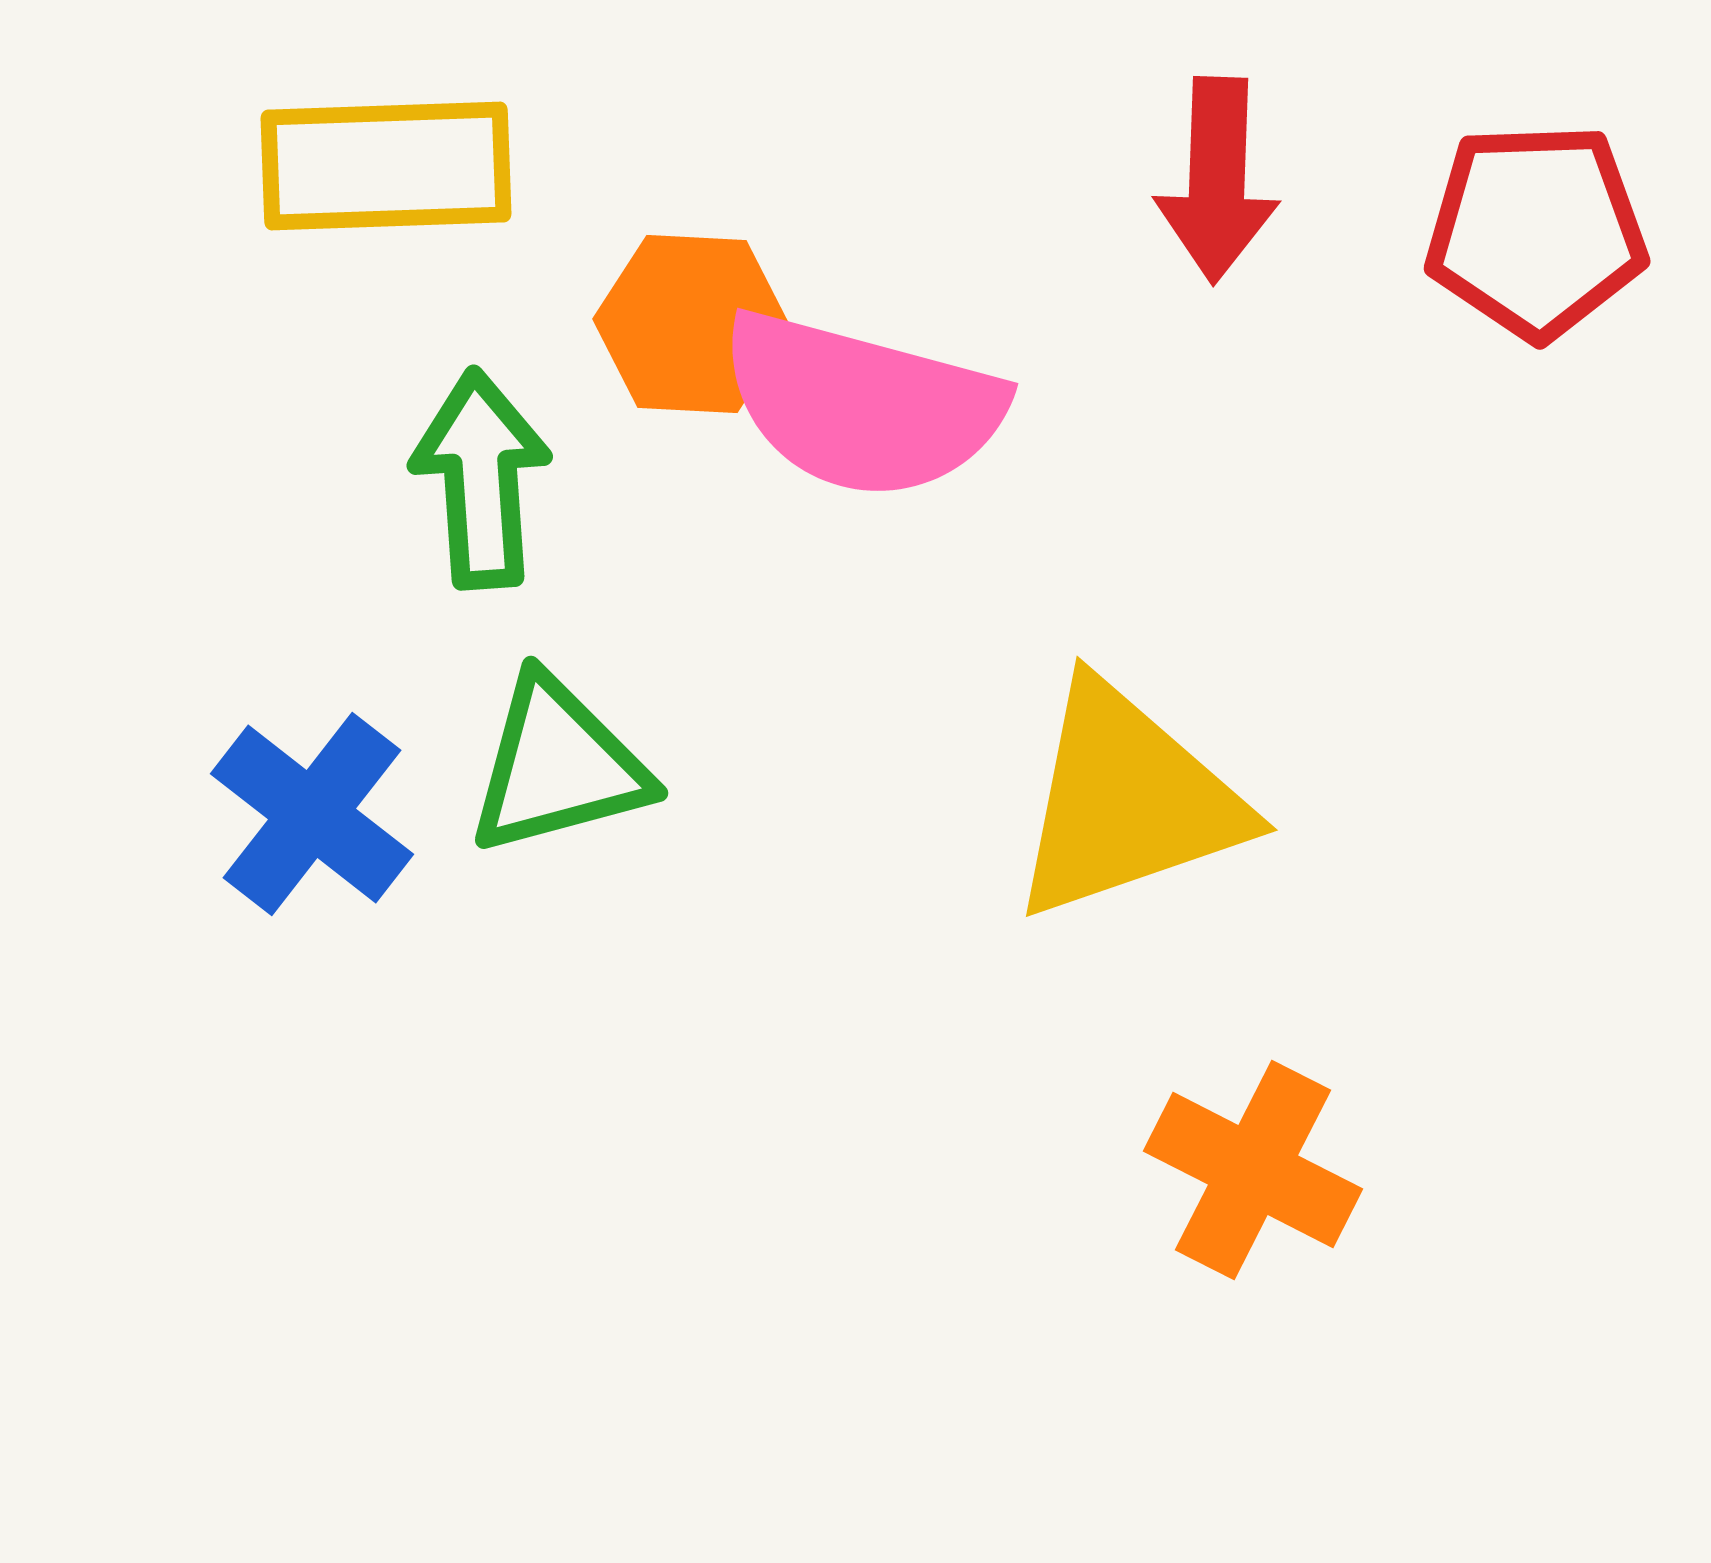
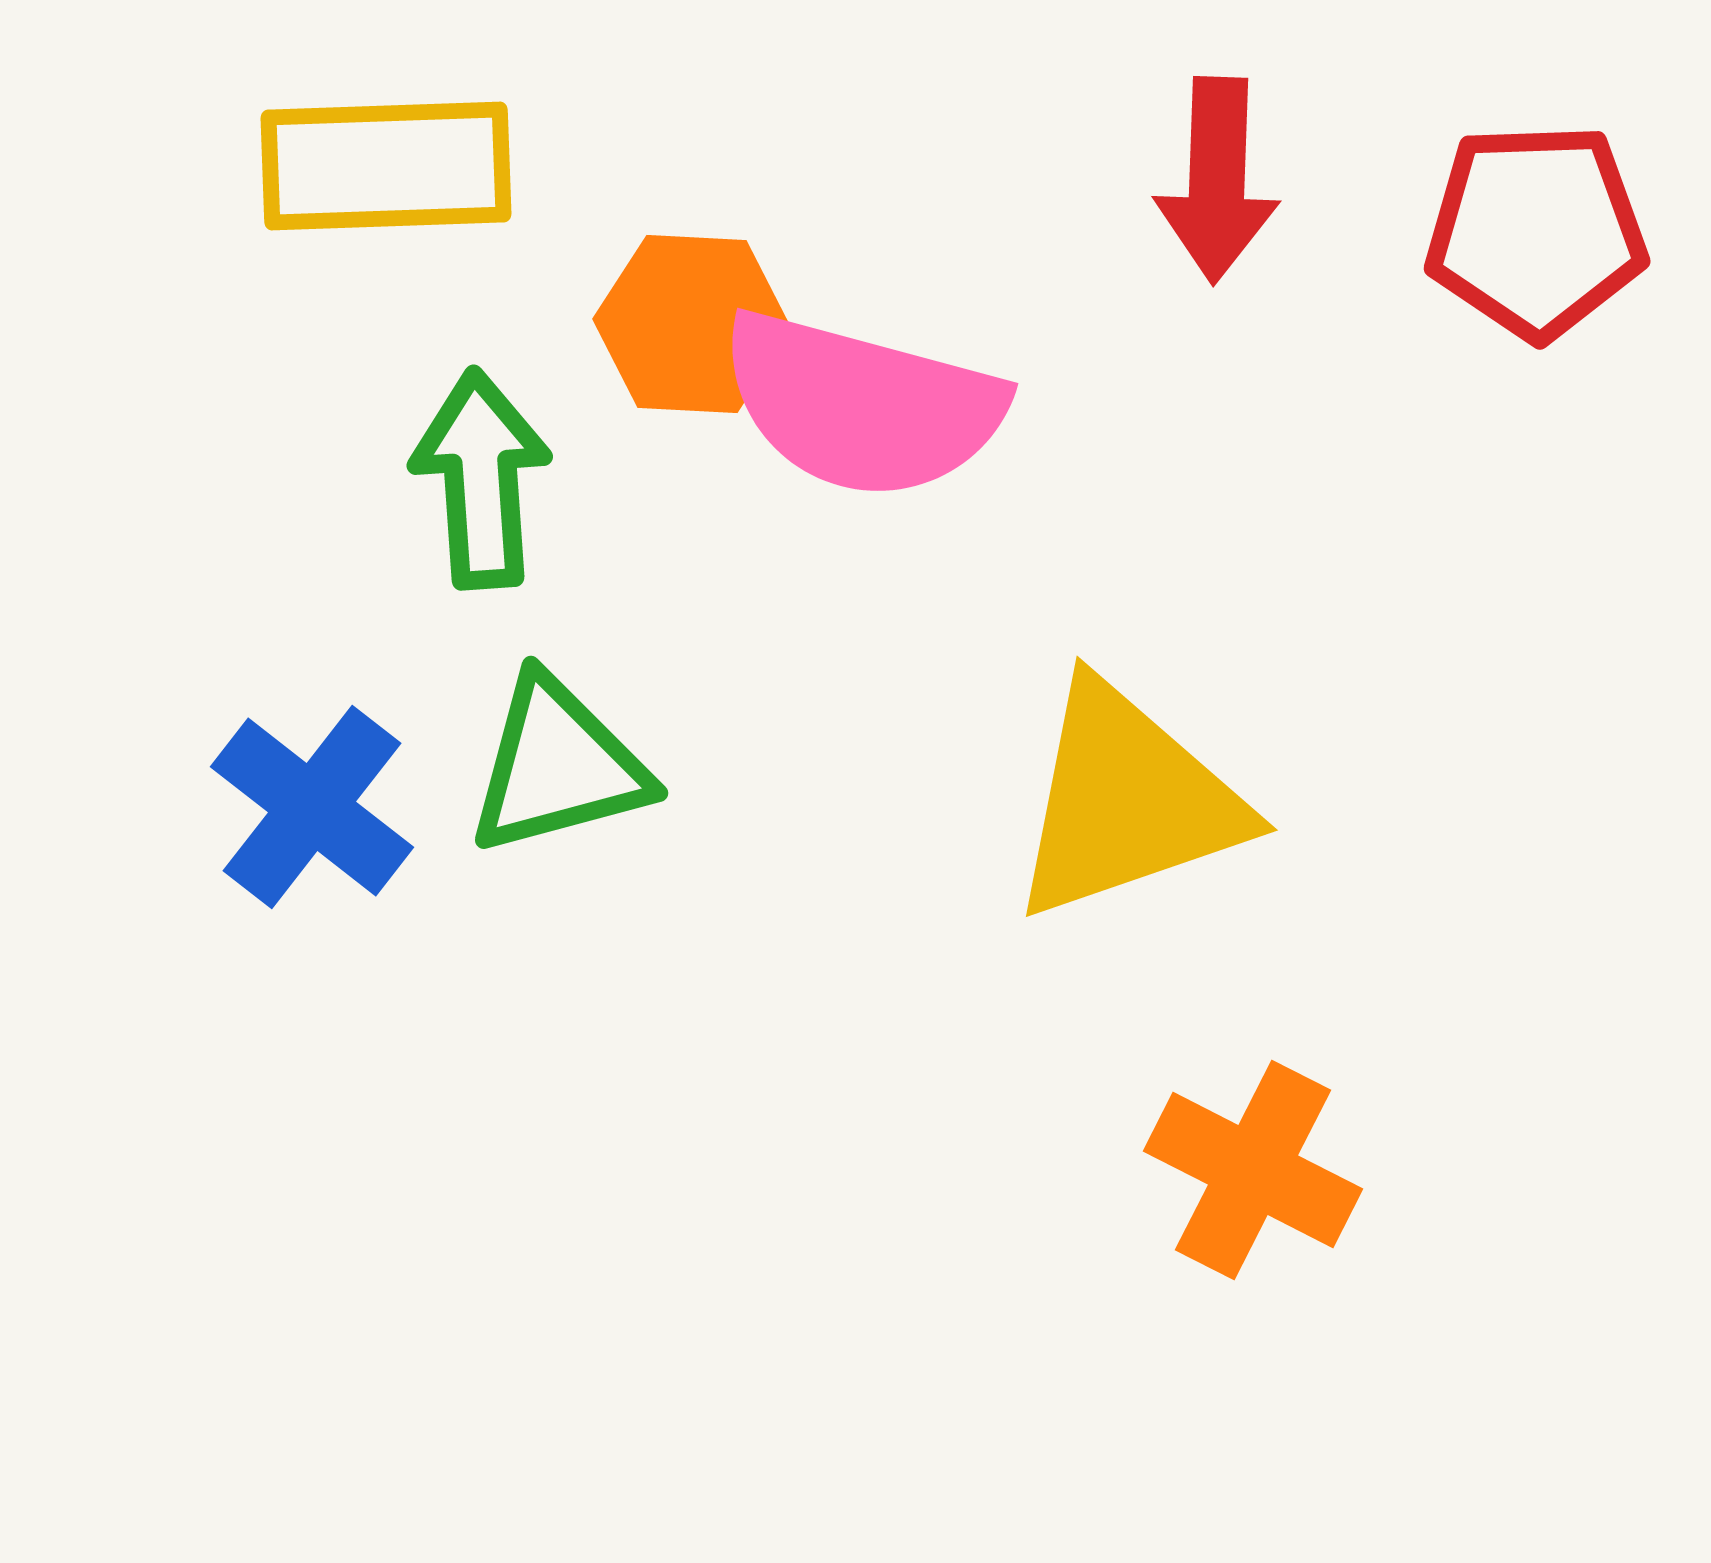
blue cross: moved 7 px up
